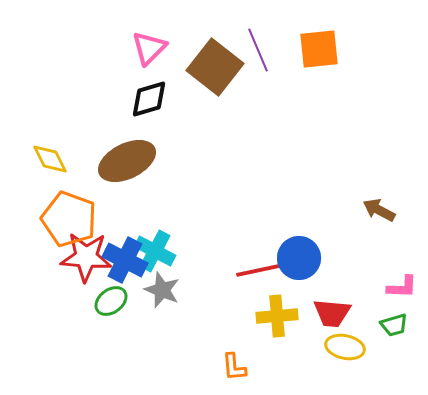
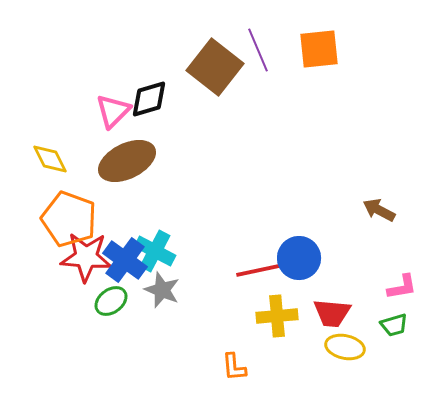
pink triangle: moved 36 px left, 63 px down
blue cross: rotated 9 degrees clockwise
pink L-shape: rotated 12 degrees counterclockwise
